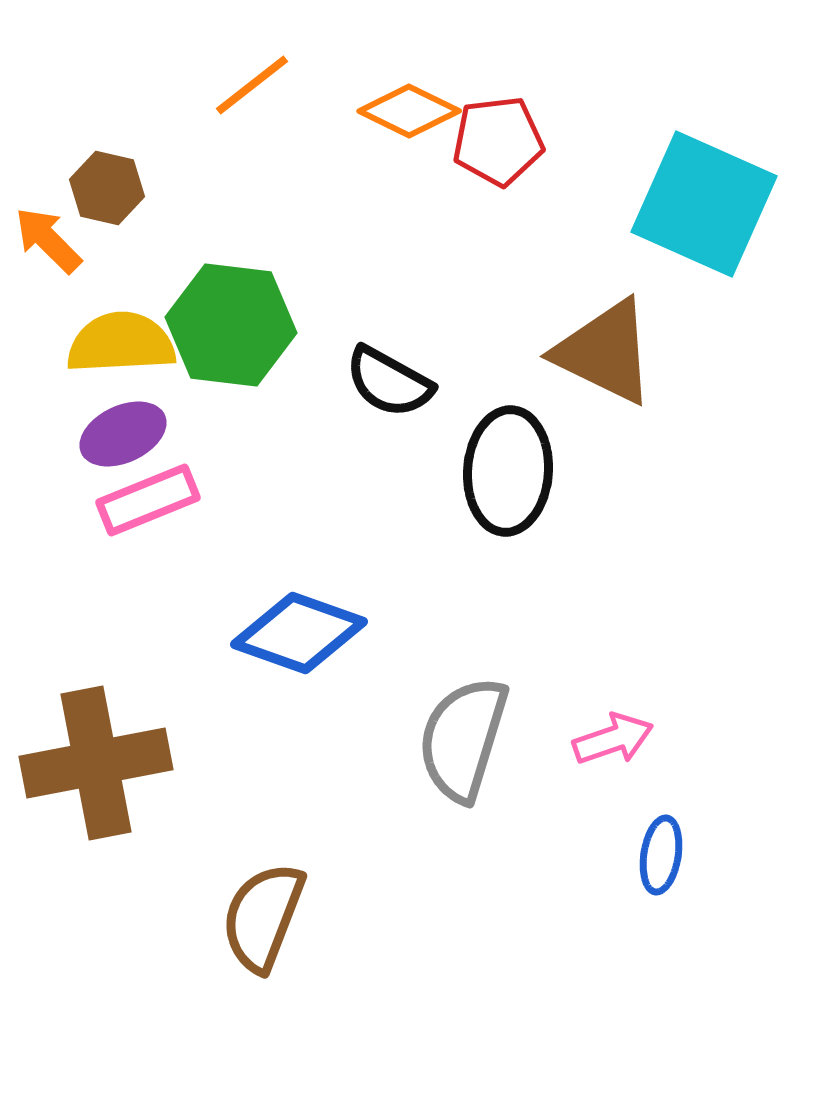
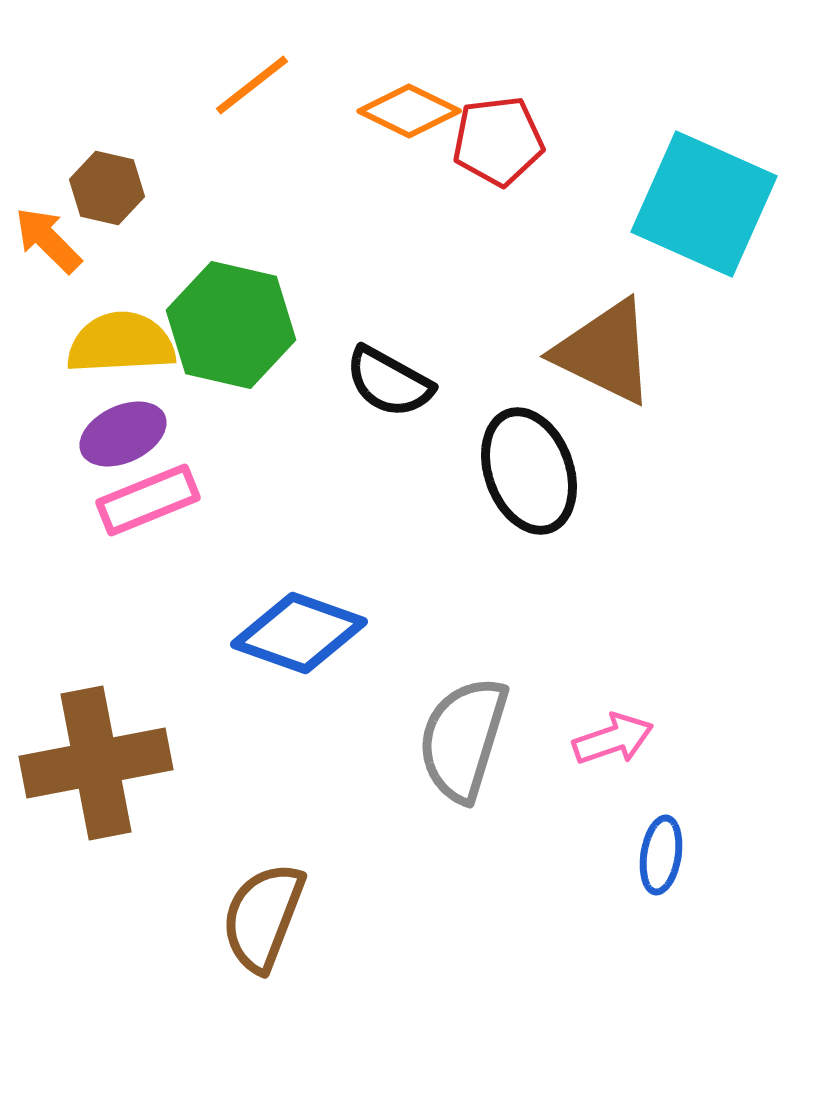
green hexagon: rotated 6 degrees clockwise
black ellipse: moved 21 px right; rotated 24 degrees counterclockwise
